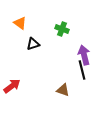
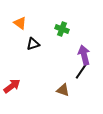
black line: rotated 48 degrees clockwise
